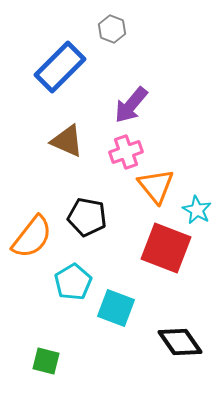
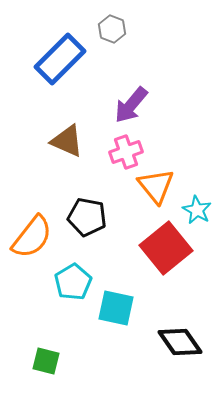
blue rectangle: moved 8 px up
red square: rotated 30 degrees clockwise
cyan square: rotated 9 degrees counterclockwise
